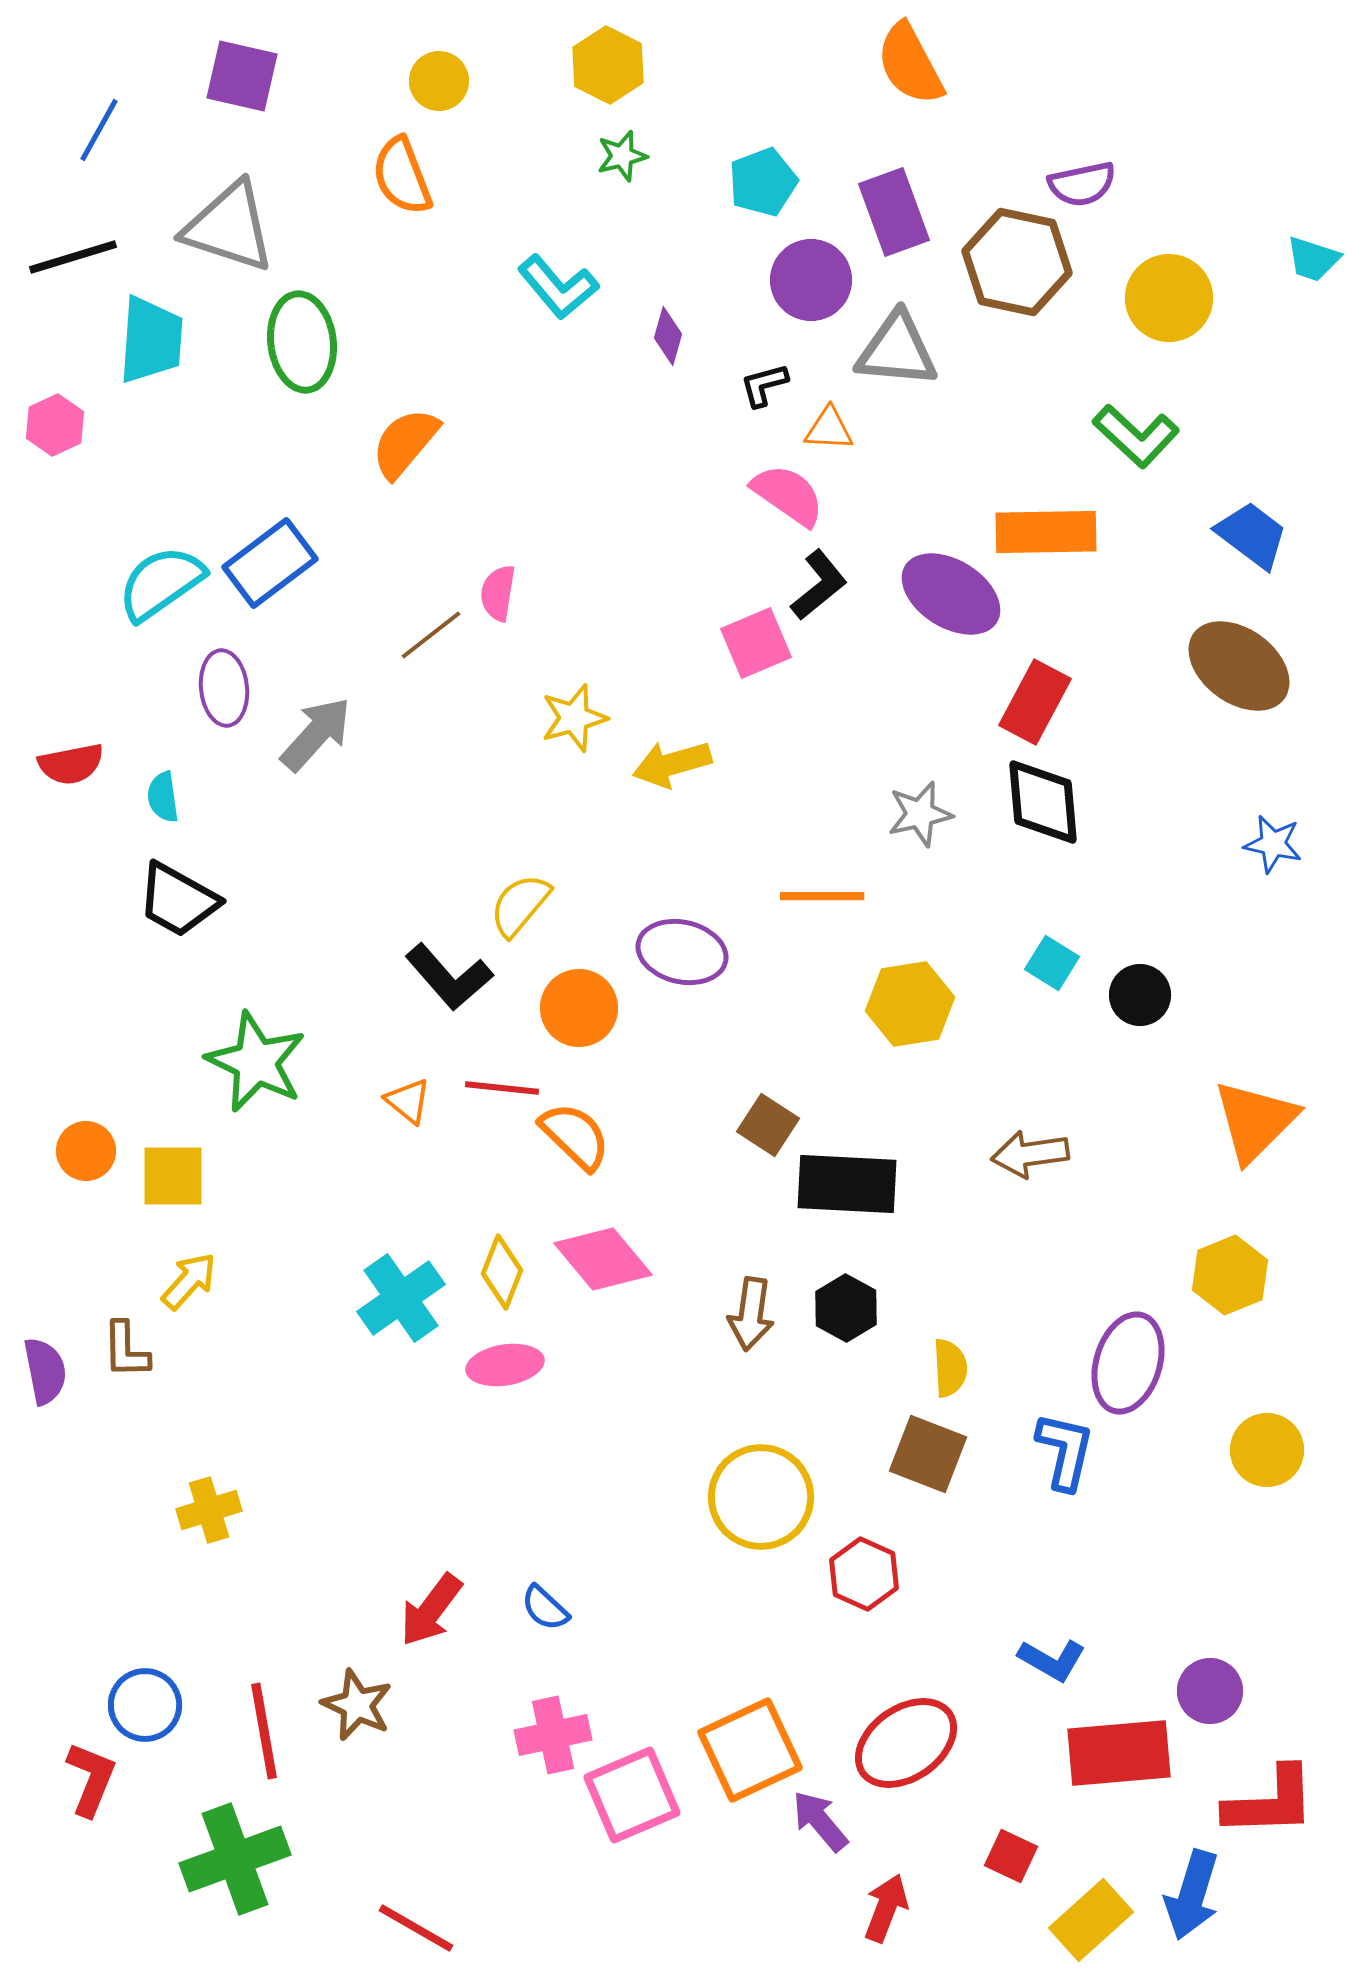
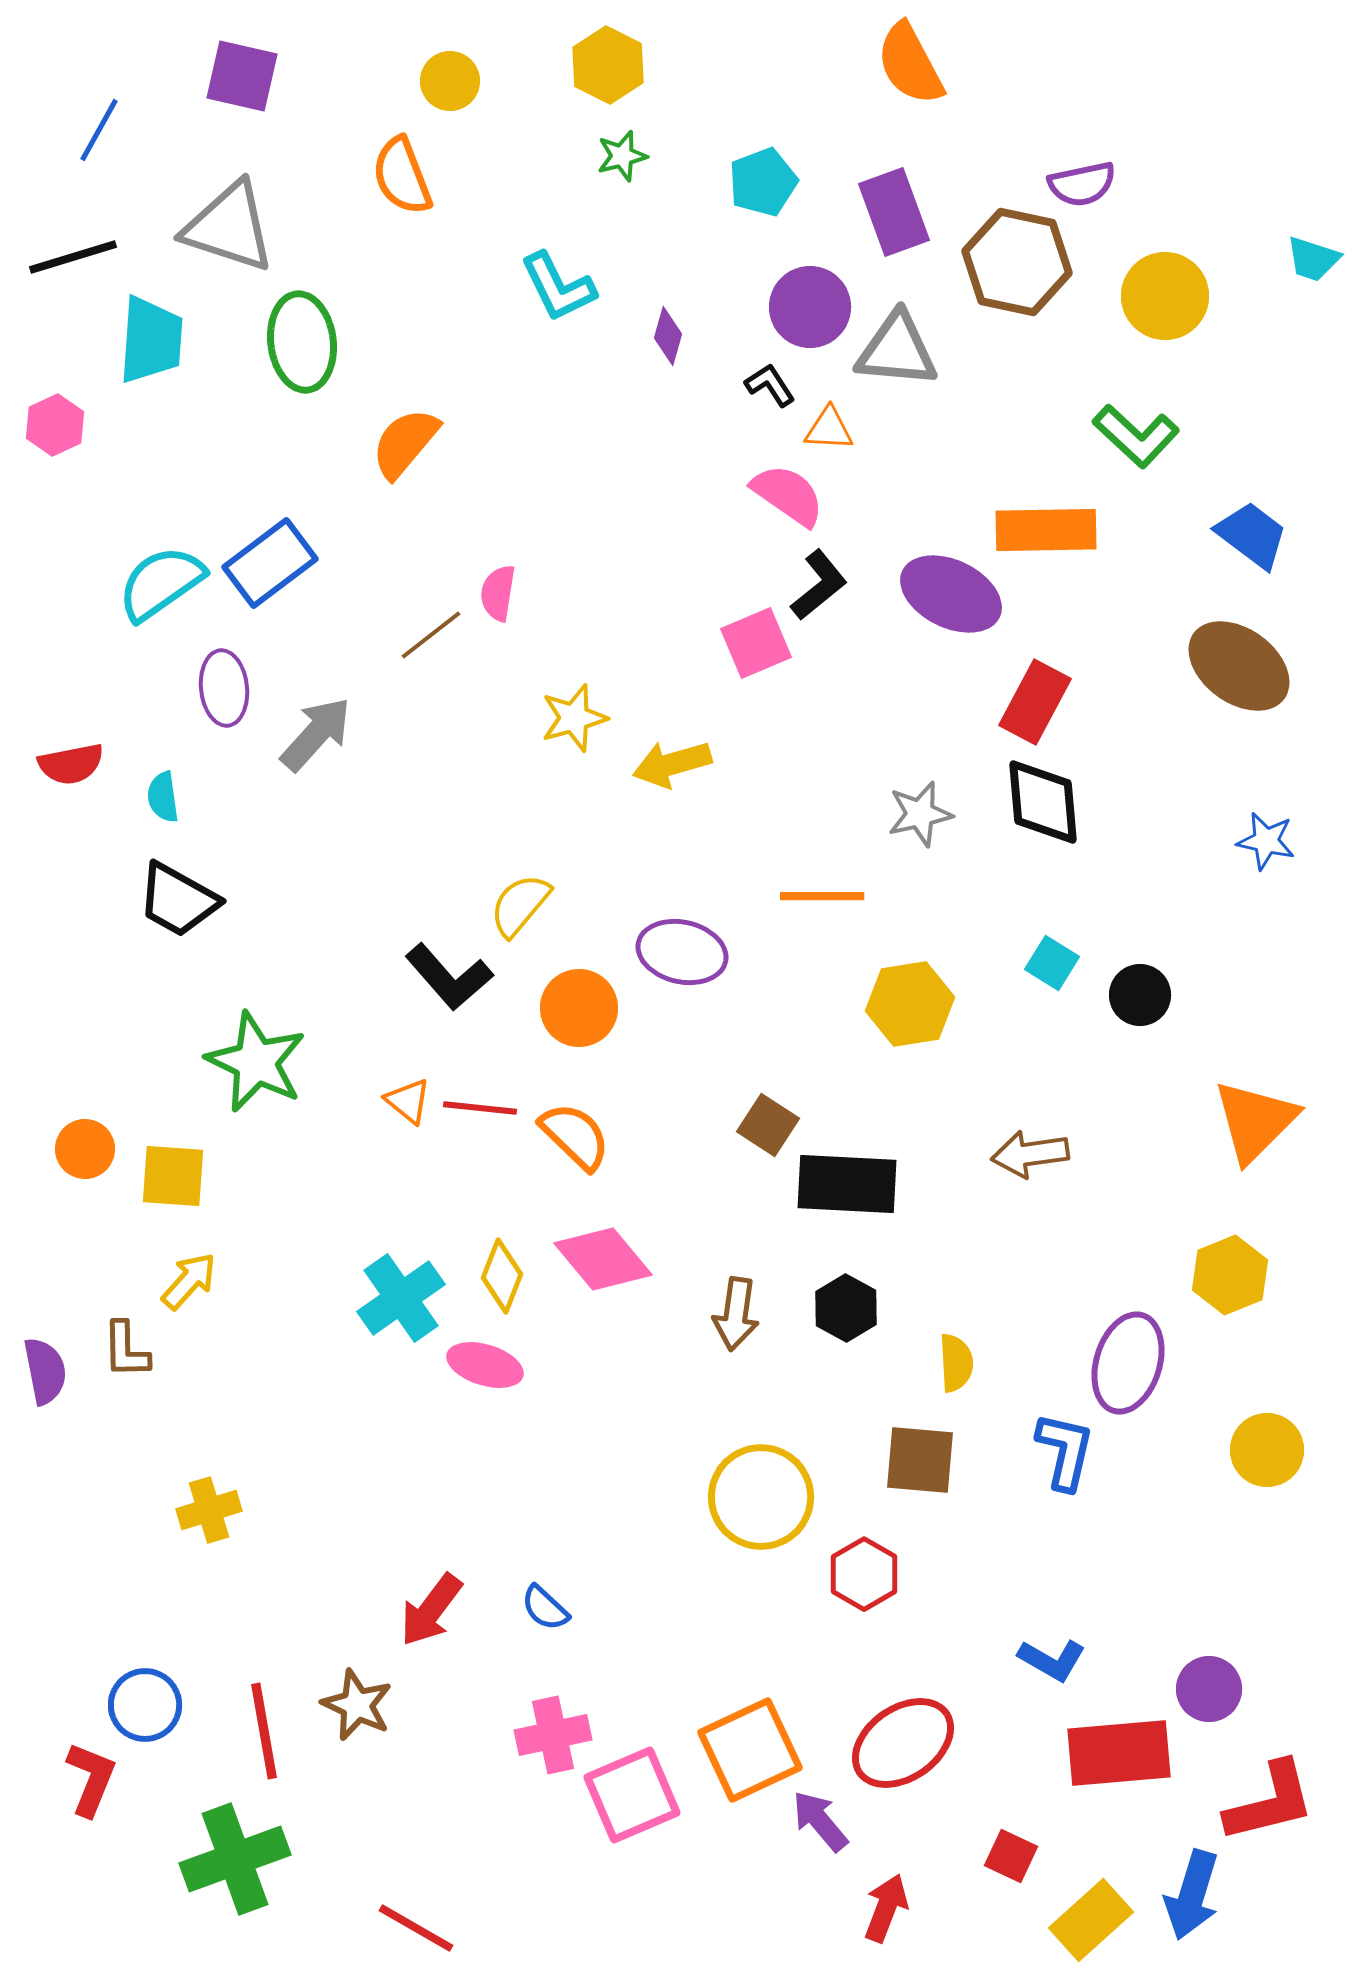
yellow circle at (439, 81): moved 11 px right
purple circle at (811, 280): moved 1 px left, 27 px down
cyan L-shape at (558, 287): rotated 14 degrees clockwise
yellow circle at (1169, 298): moved 4 px left, 2 px up
black L-shape at (764, 385): moved 6 px right; rotated 72 degrees clockwise
orange rectangle at (1046, 532): moved 2 px up
purple ellipse at (951, 594): rotated 6 degrees counterclockwise
blue star at (1273, 844): moved 7 px left, 3 px up
red line at (502, 1088): moved 22 px left, 20 px down
orange circle at (86, 1151): moved 1 px left, 2 px up
yellow square at (173, 1176): rotated 4 degrees clockwise
yellow diamond at (502, 1272): moved 4 px down
brown arrow at (751, 1314): moved 15 px left
pink ellipse at (505, 1365): moved 20 px left; rotated 26 degrees clockwise
yellow semicircle at (950, 1368): moved 6 px right, 5 px up
brown square at (928, 1454): moved 8 px left, 6 px down; rotated 16 degrees counterclockwise
red hexagon at (864, 1574): rotated 6 degrees clockwise
purple circle at (1210, 1691): moved 1 px left, 2 px up
red ellipse at (906, 1743): moved 3 px left
red L-shape at (1270, 1802): rotated 12 degrees counterclockwise
